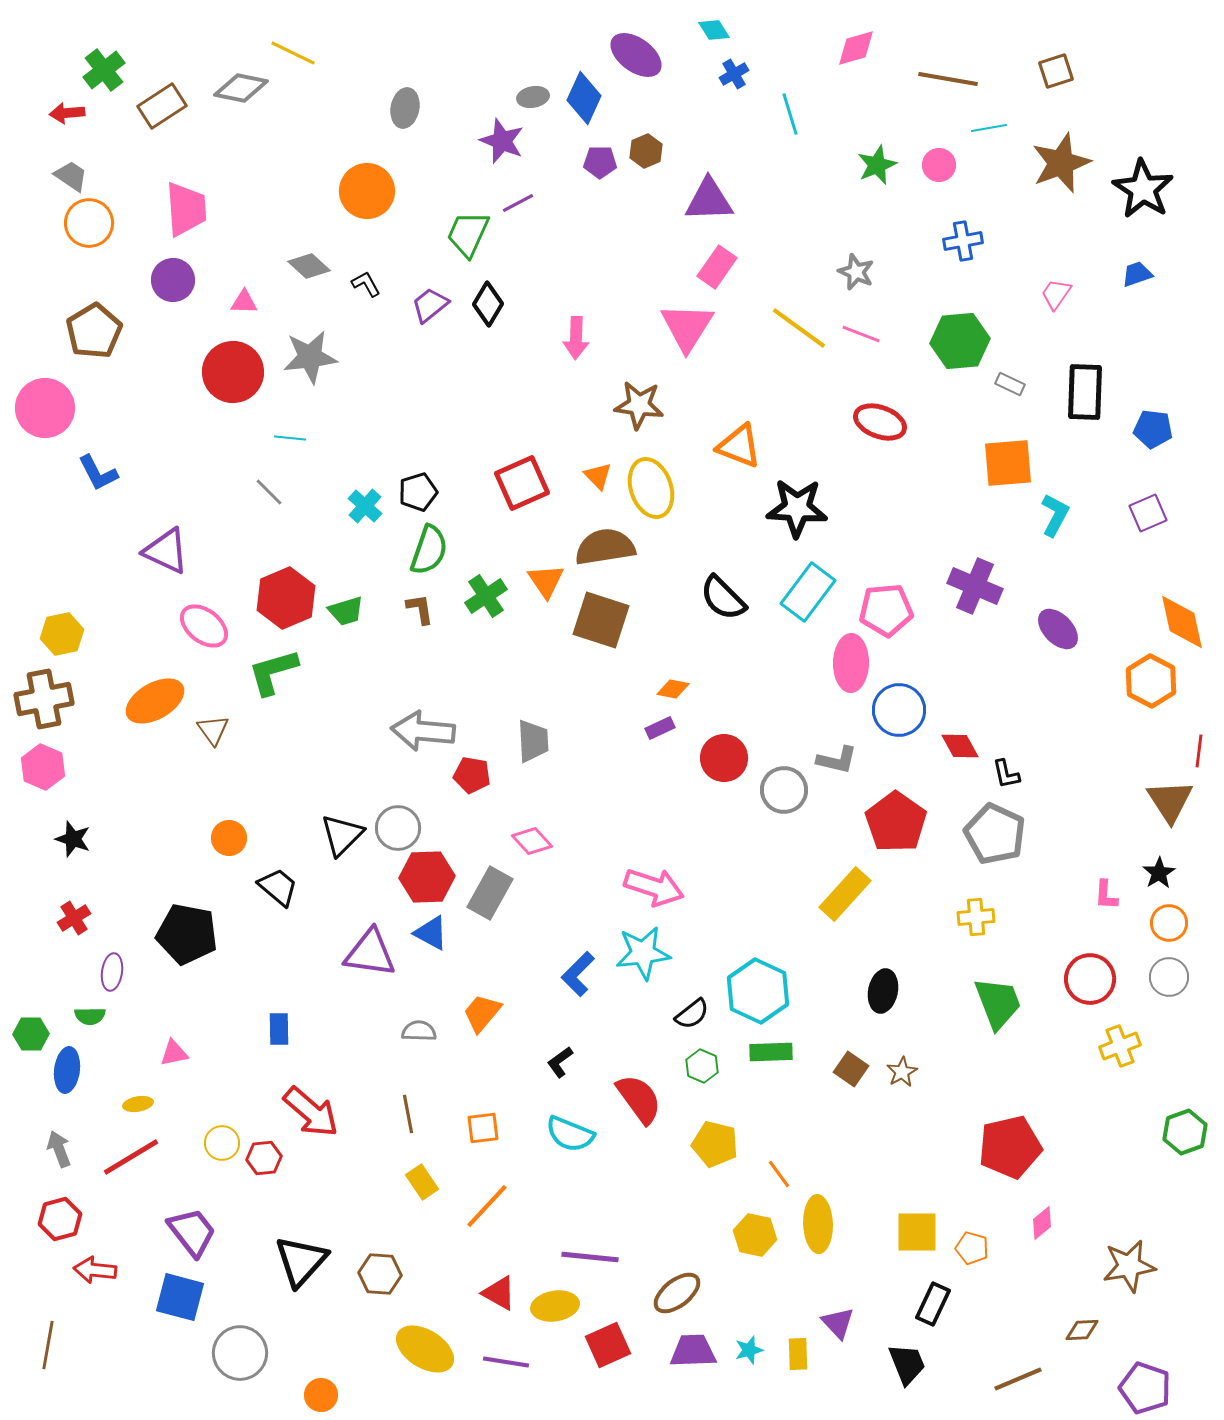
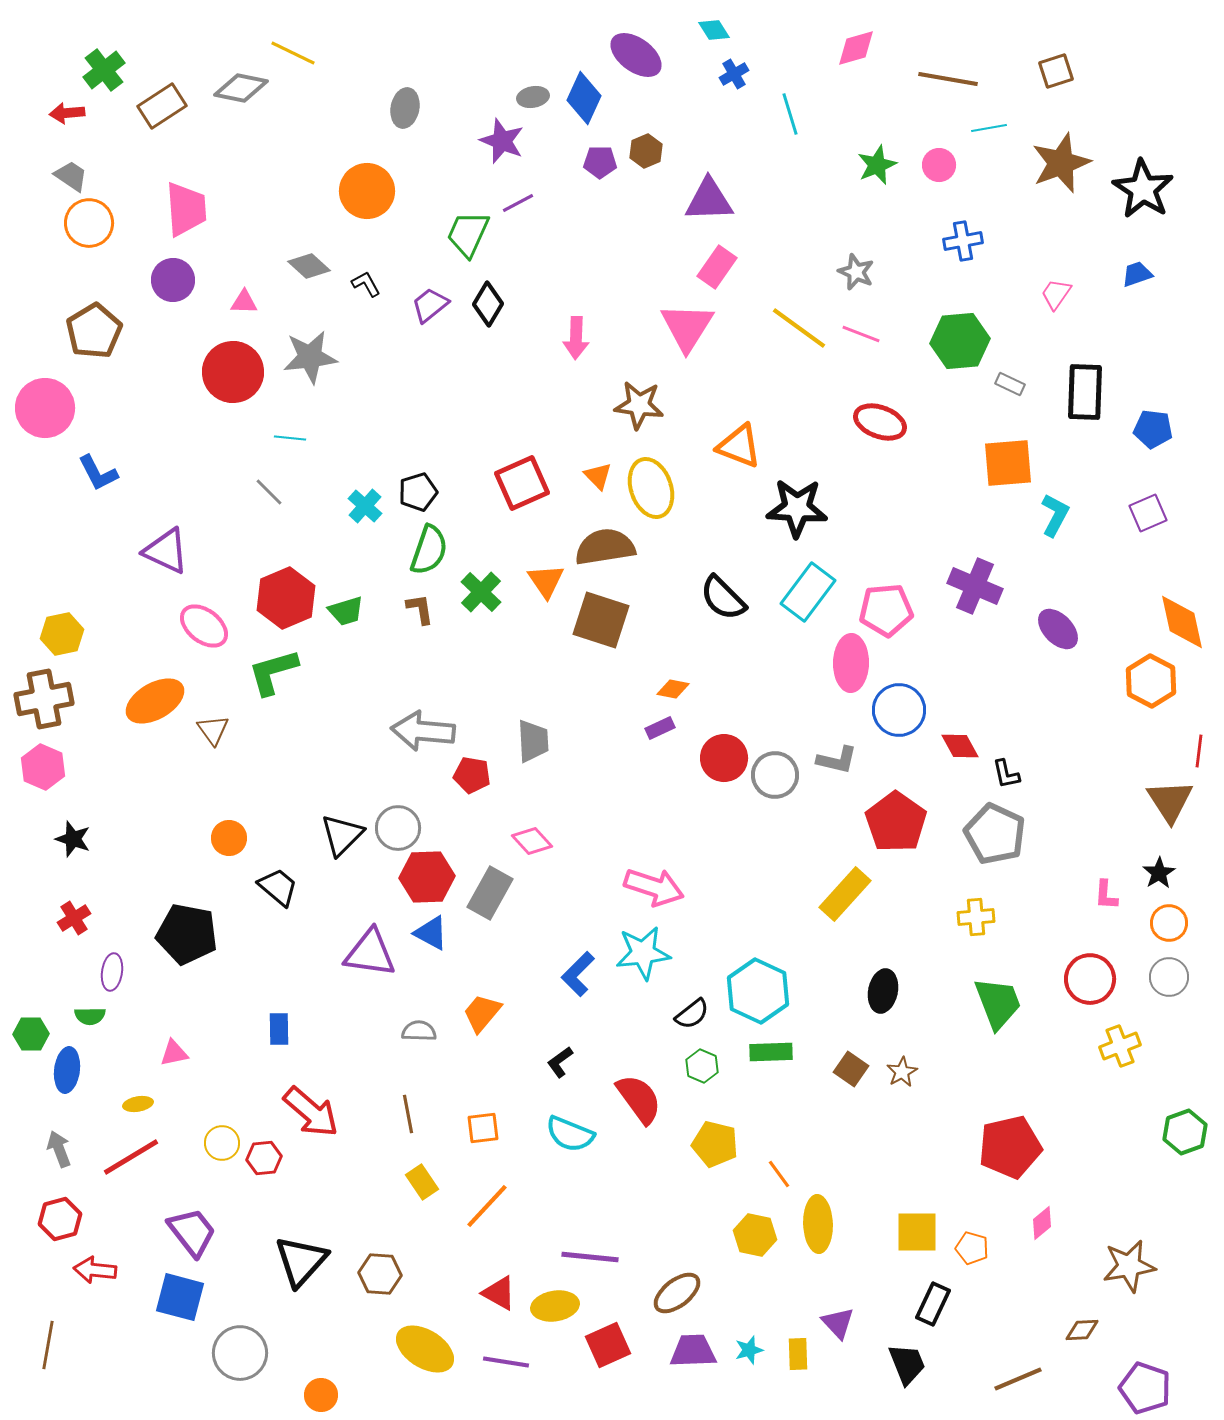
green cross at (486, 596): moved 5 px left, 4 px up; rotated 12 degrees counterclockwise
gray circle at (784, 790): moved 9 px left, 15 px up
